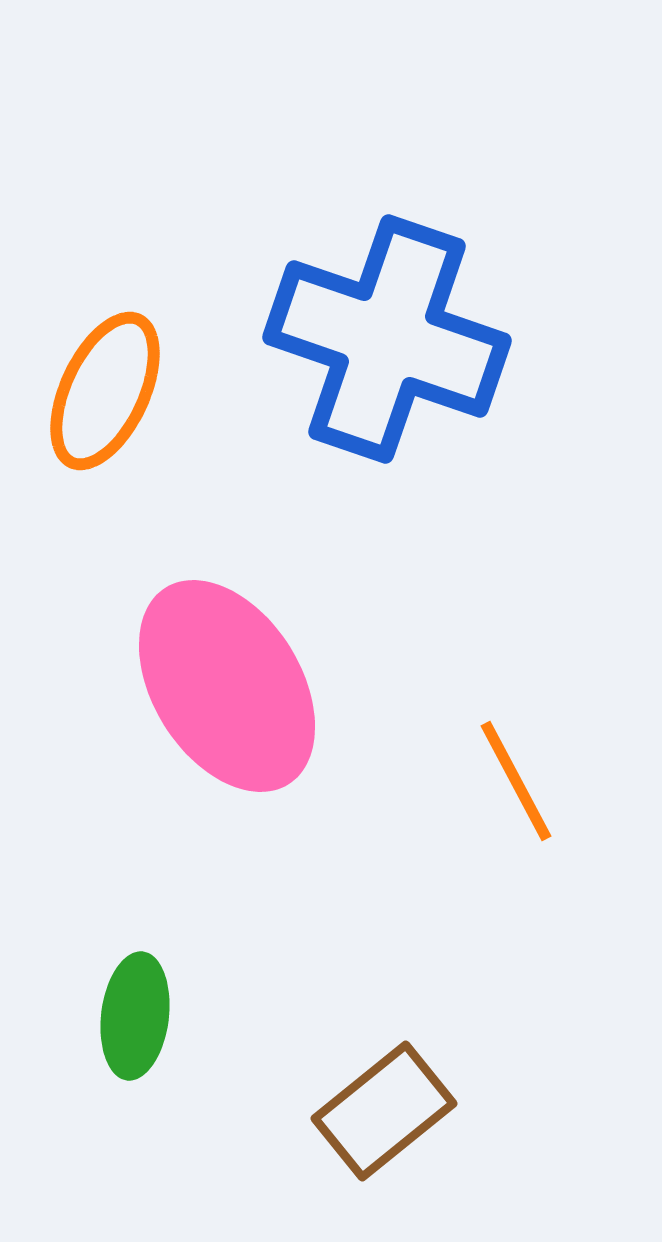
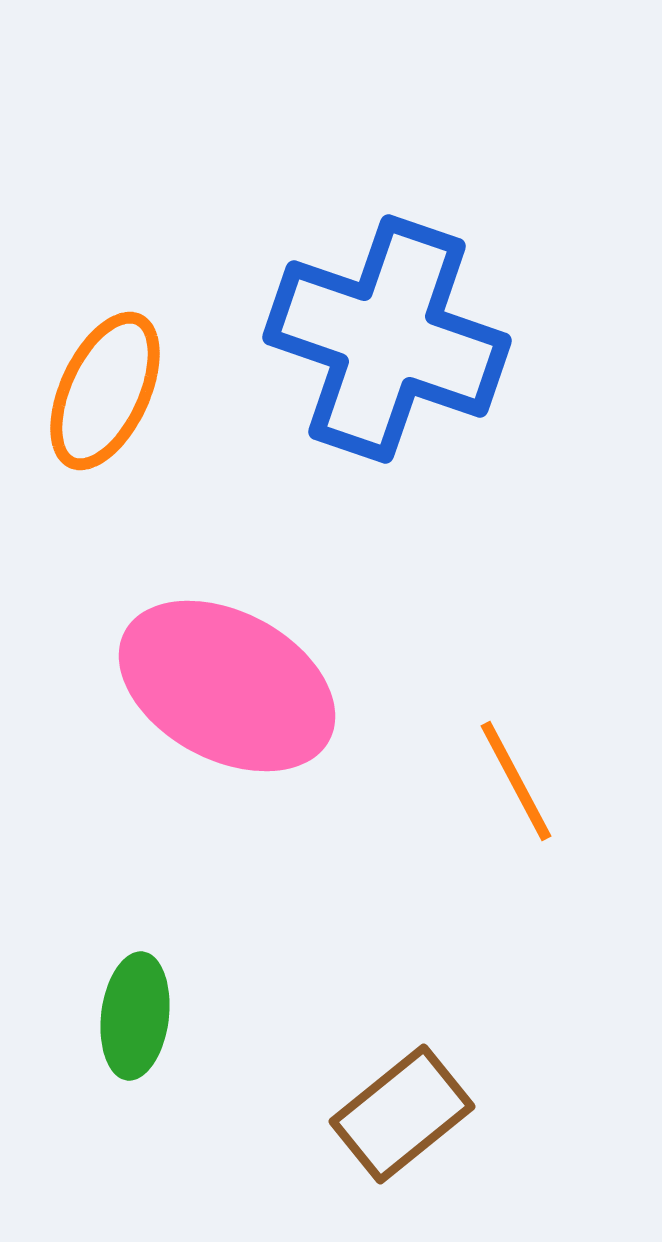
pink ellipse: rotated 30 degrees counterclockwise
brown rectangle: moved 18 px right, 3 px down
